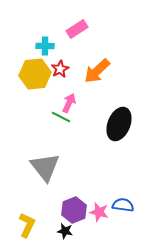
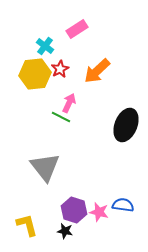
cyan cross: rotated 36 degrees clockwise
black ellipse: moved 7 px right, 1 px down
purple hexagon: rotated 20 degrees counterclockwise
yellow L-shape: rotated 40 degrees counterclockwise
